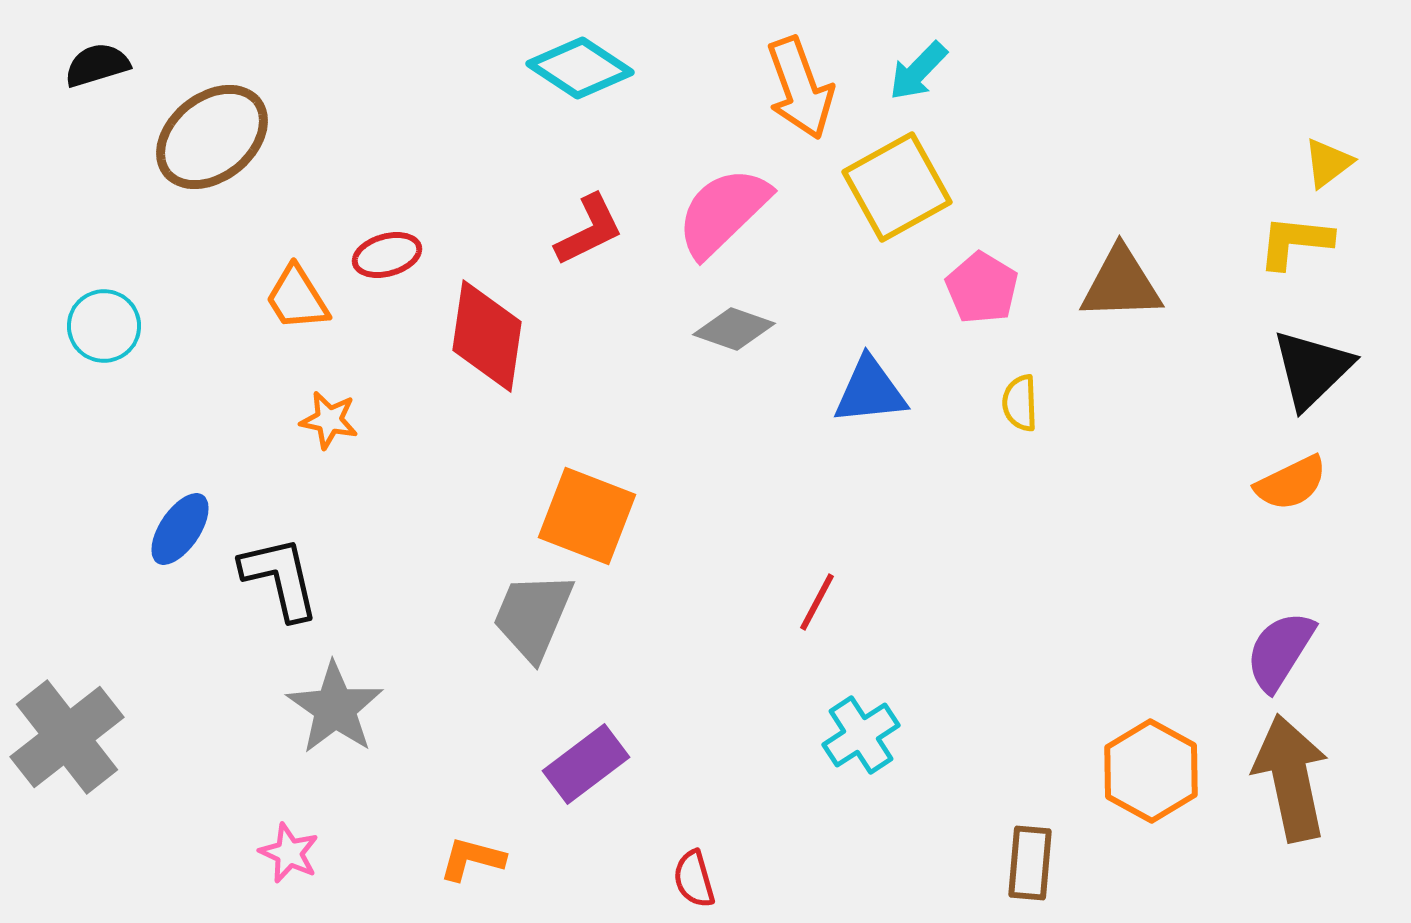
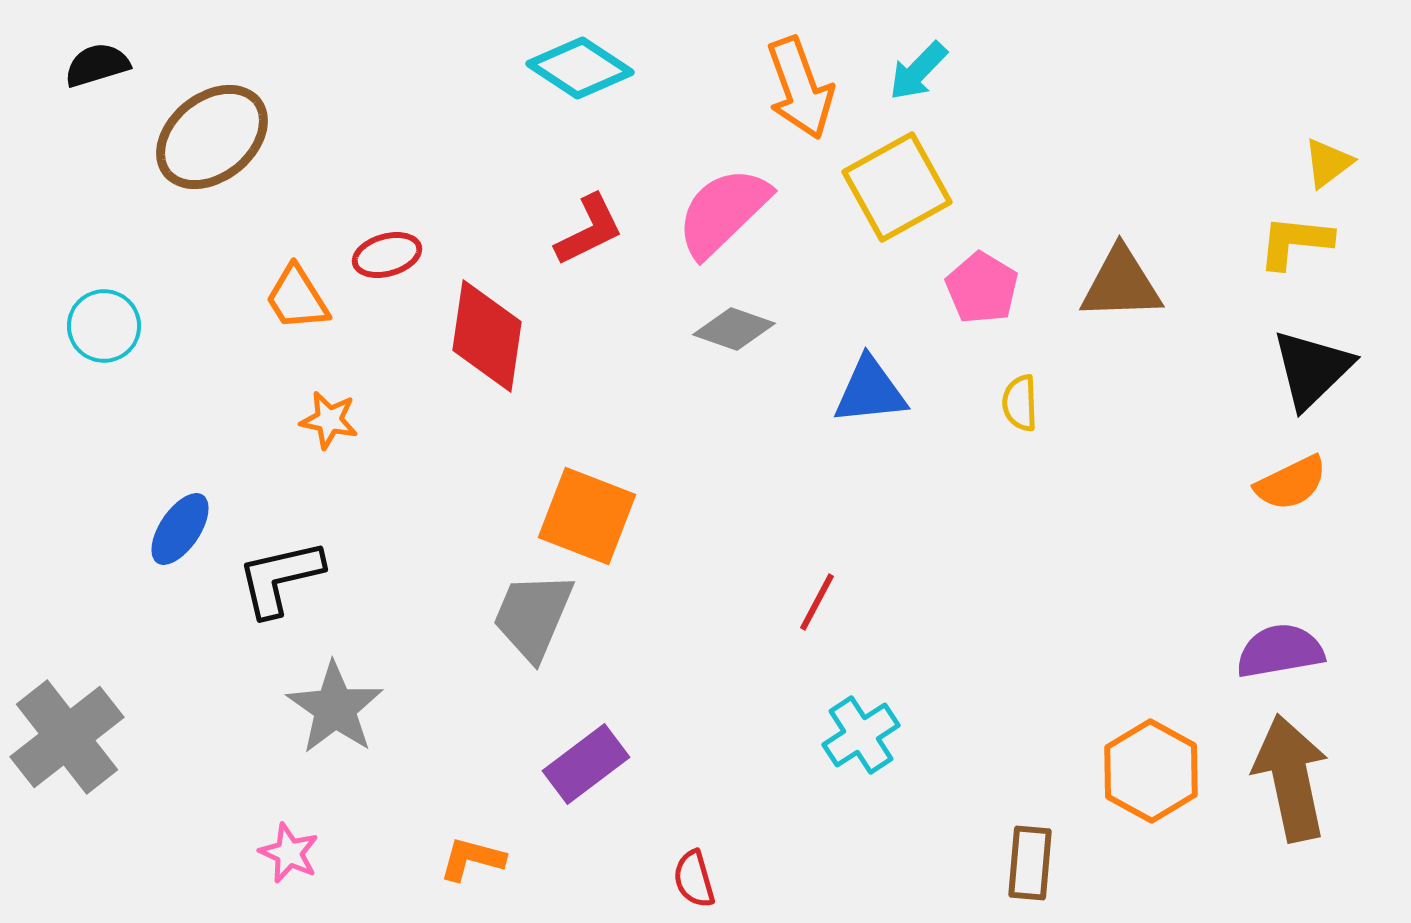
black L-shape: rotated 90 degrees counterclockwise
purple semicircle: rotated 48 degrees clockwise
